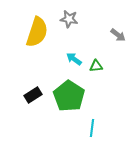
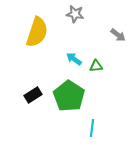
gray star: moved 6 px right, 5 px up
